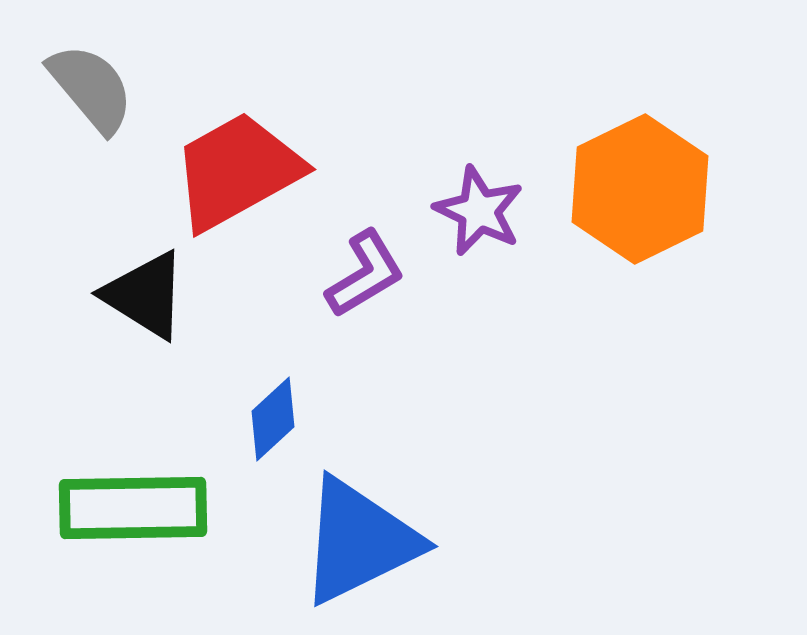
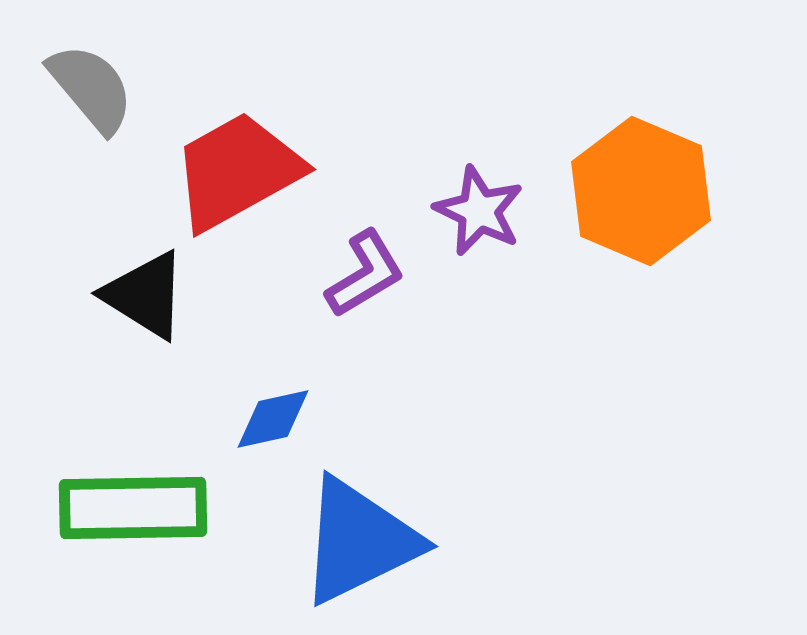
orange hexagon: moved 1 px right, 2 px down; rotated 11 degrees counterclockwise
blue diamond: rotated 30 degrees clockwise
